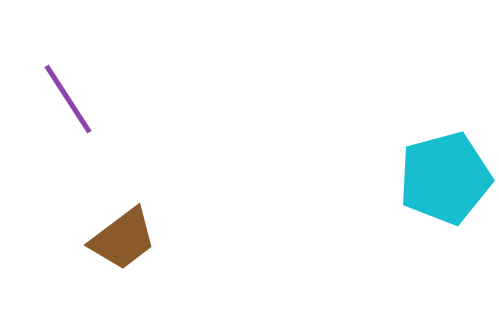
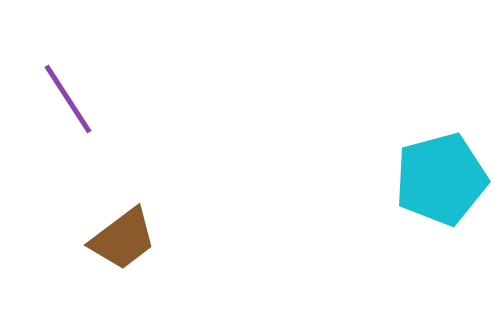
cyan pentagon: moved 4 px left, 1 px down
